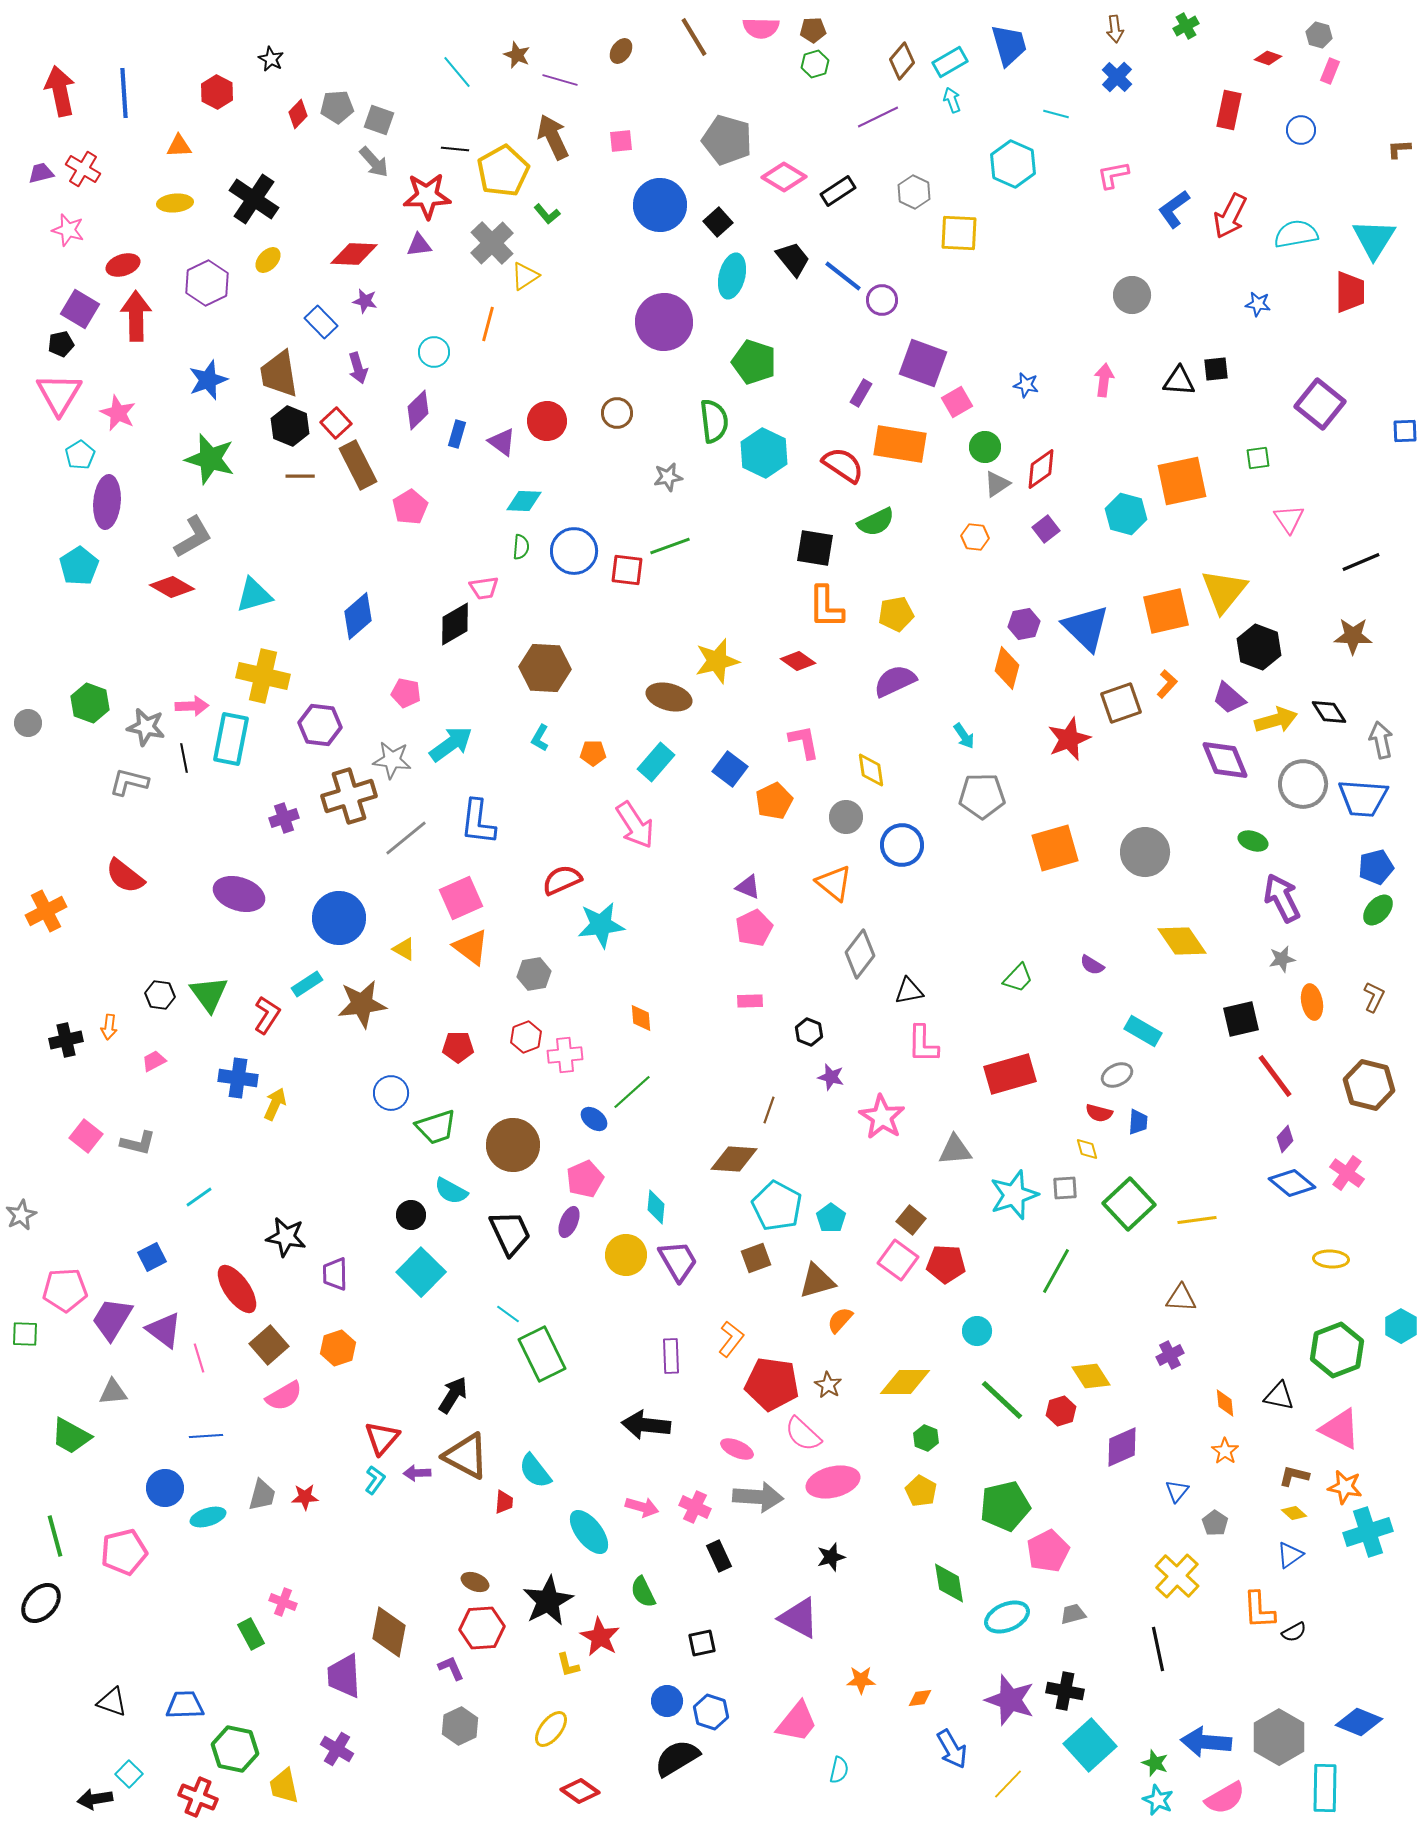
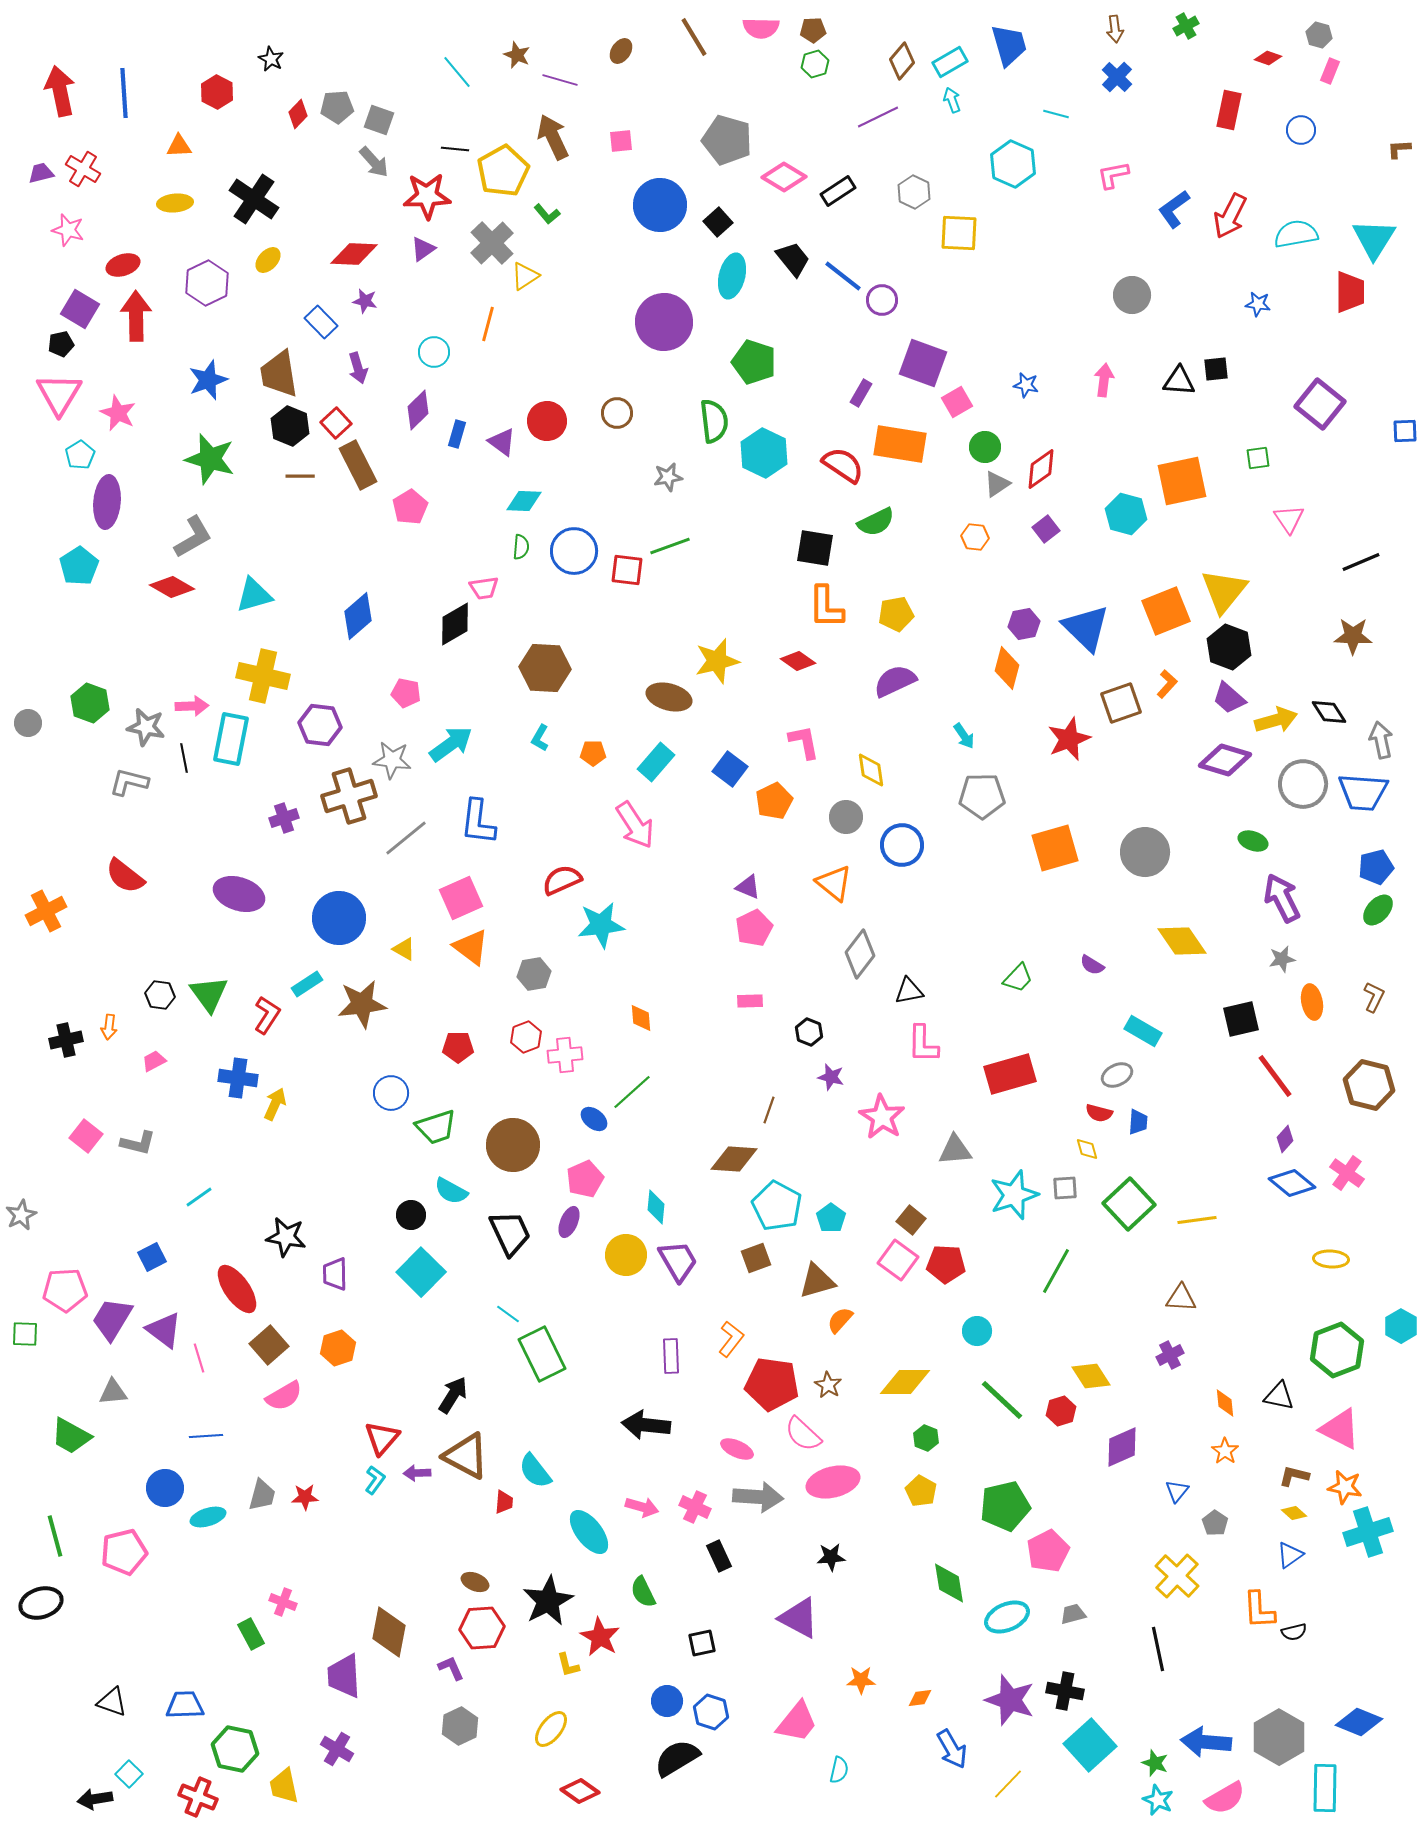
purple triangle at (419, 245): moved 4 px right, 4 px down; rotated 28 degrees counterclockwise
orange square at (1166, 611): rotated 9 degrees counterclockwise
black hexagon at (1259, 647): moved 30 px left
purple diamond at (1225, 760): rotated 51 degrees counterclockwise
blue trapezoid at (1363, 798): moved 6 px up
black star at (831, 1557): rotated 12 degrees clockwise
black ellipse at (41, 1603): rotated 30 degrees clockwise
black semicircle at (1294, 1632): rotated 15 degrees clockwise
